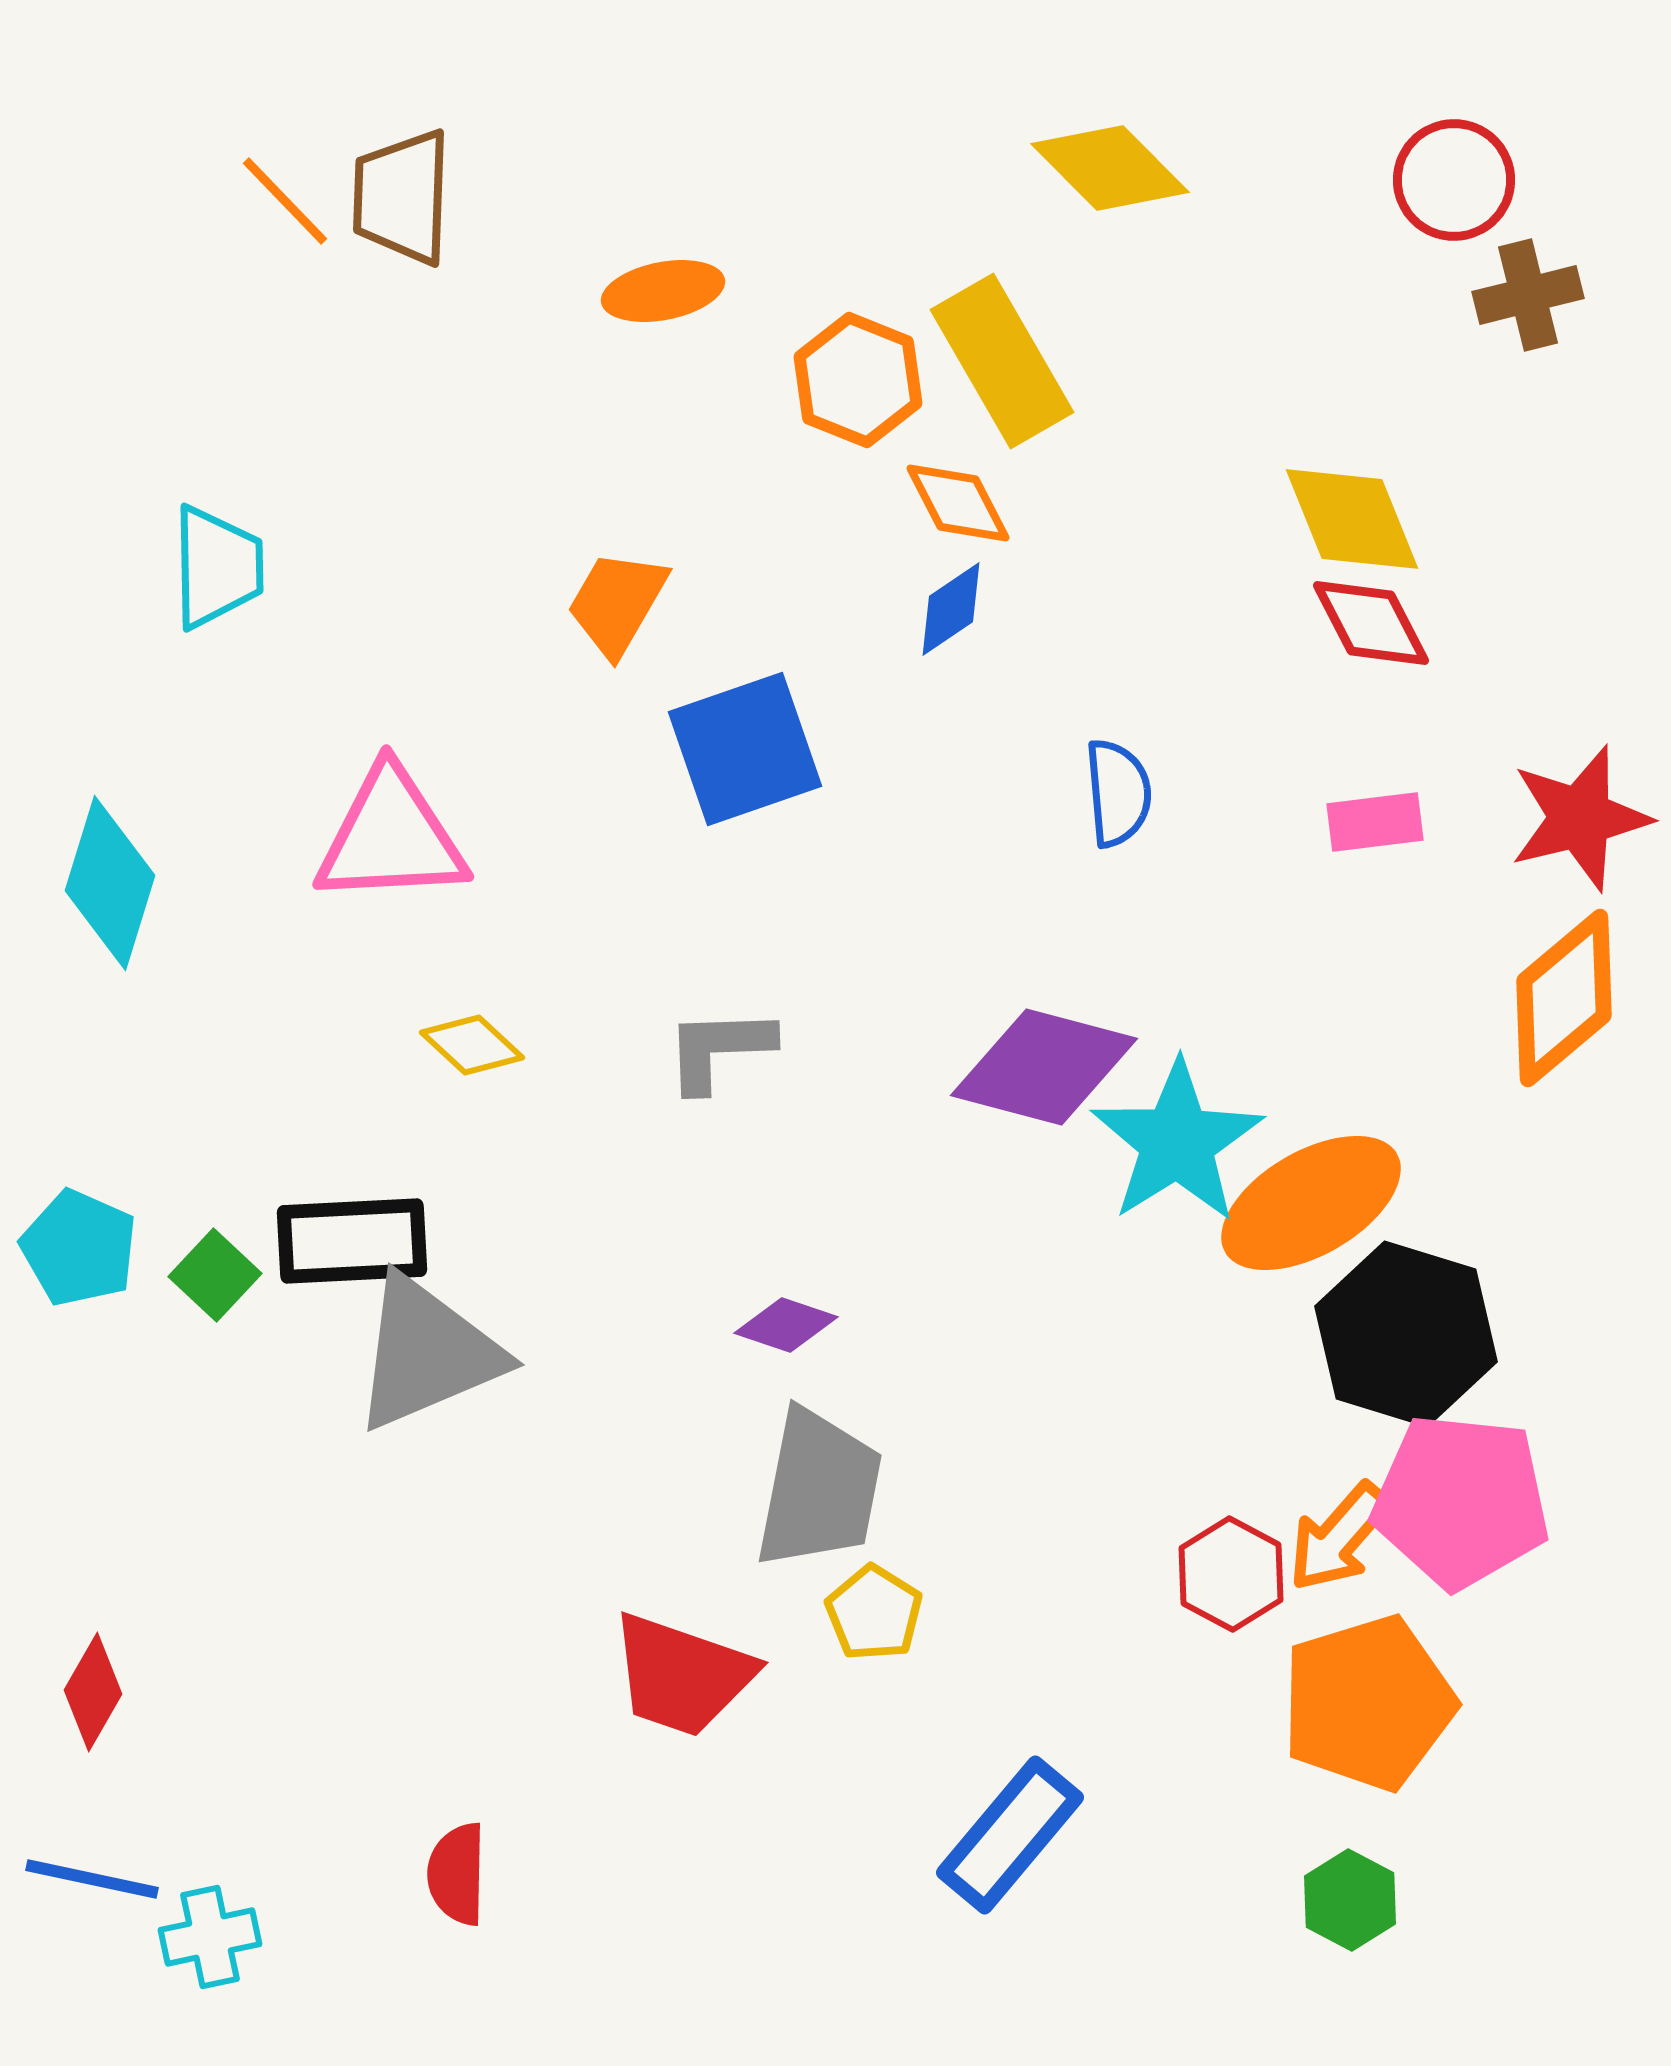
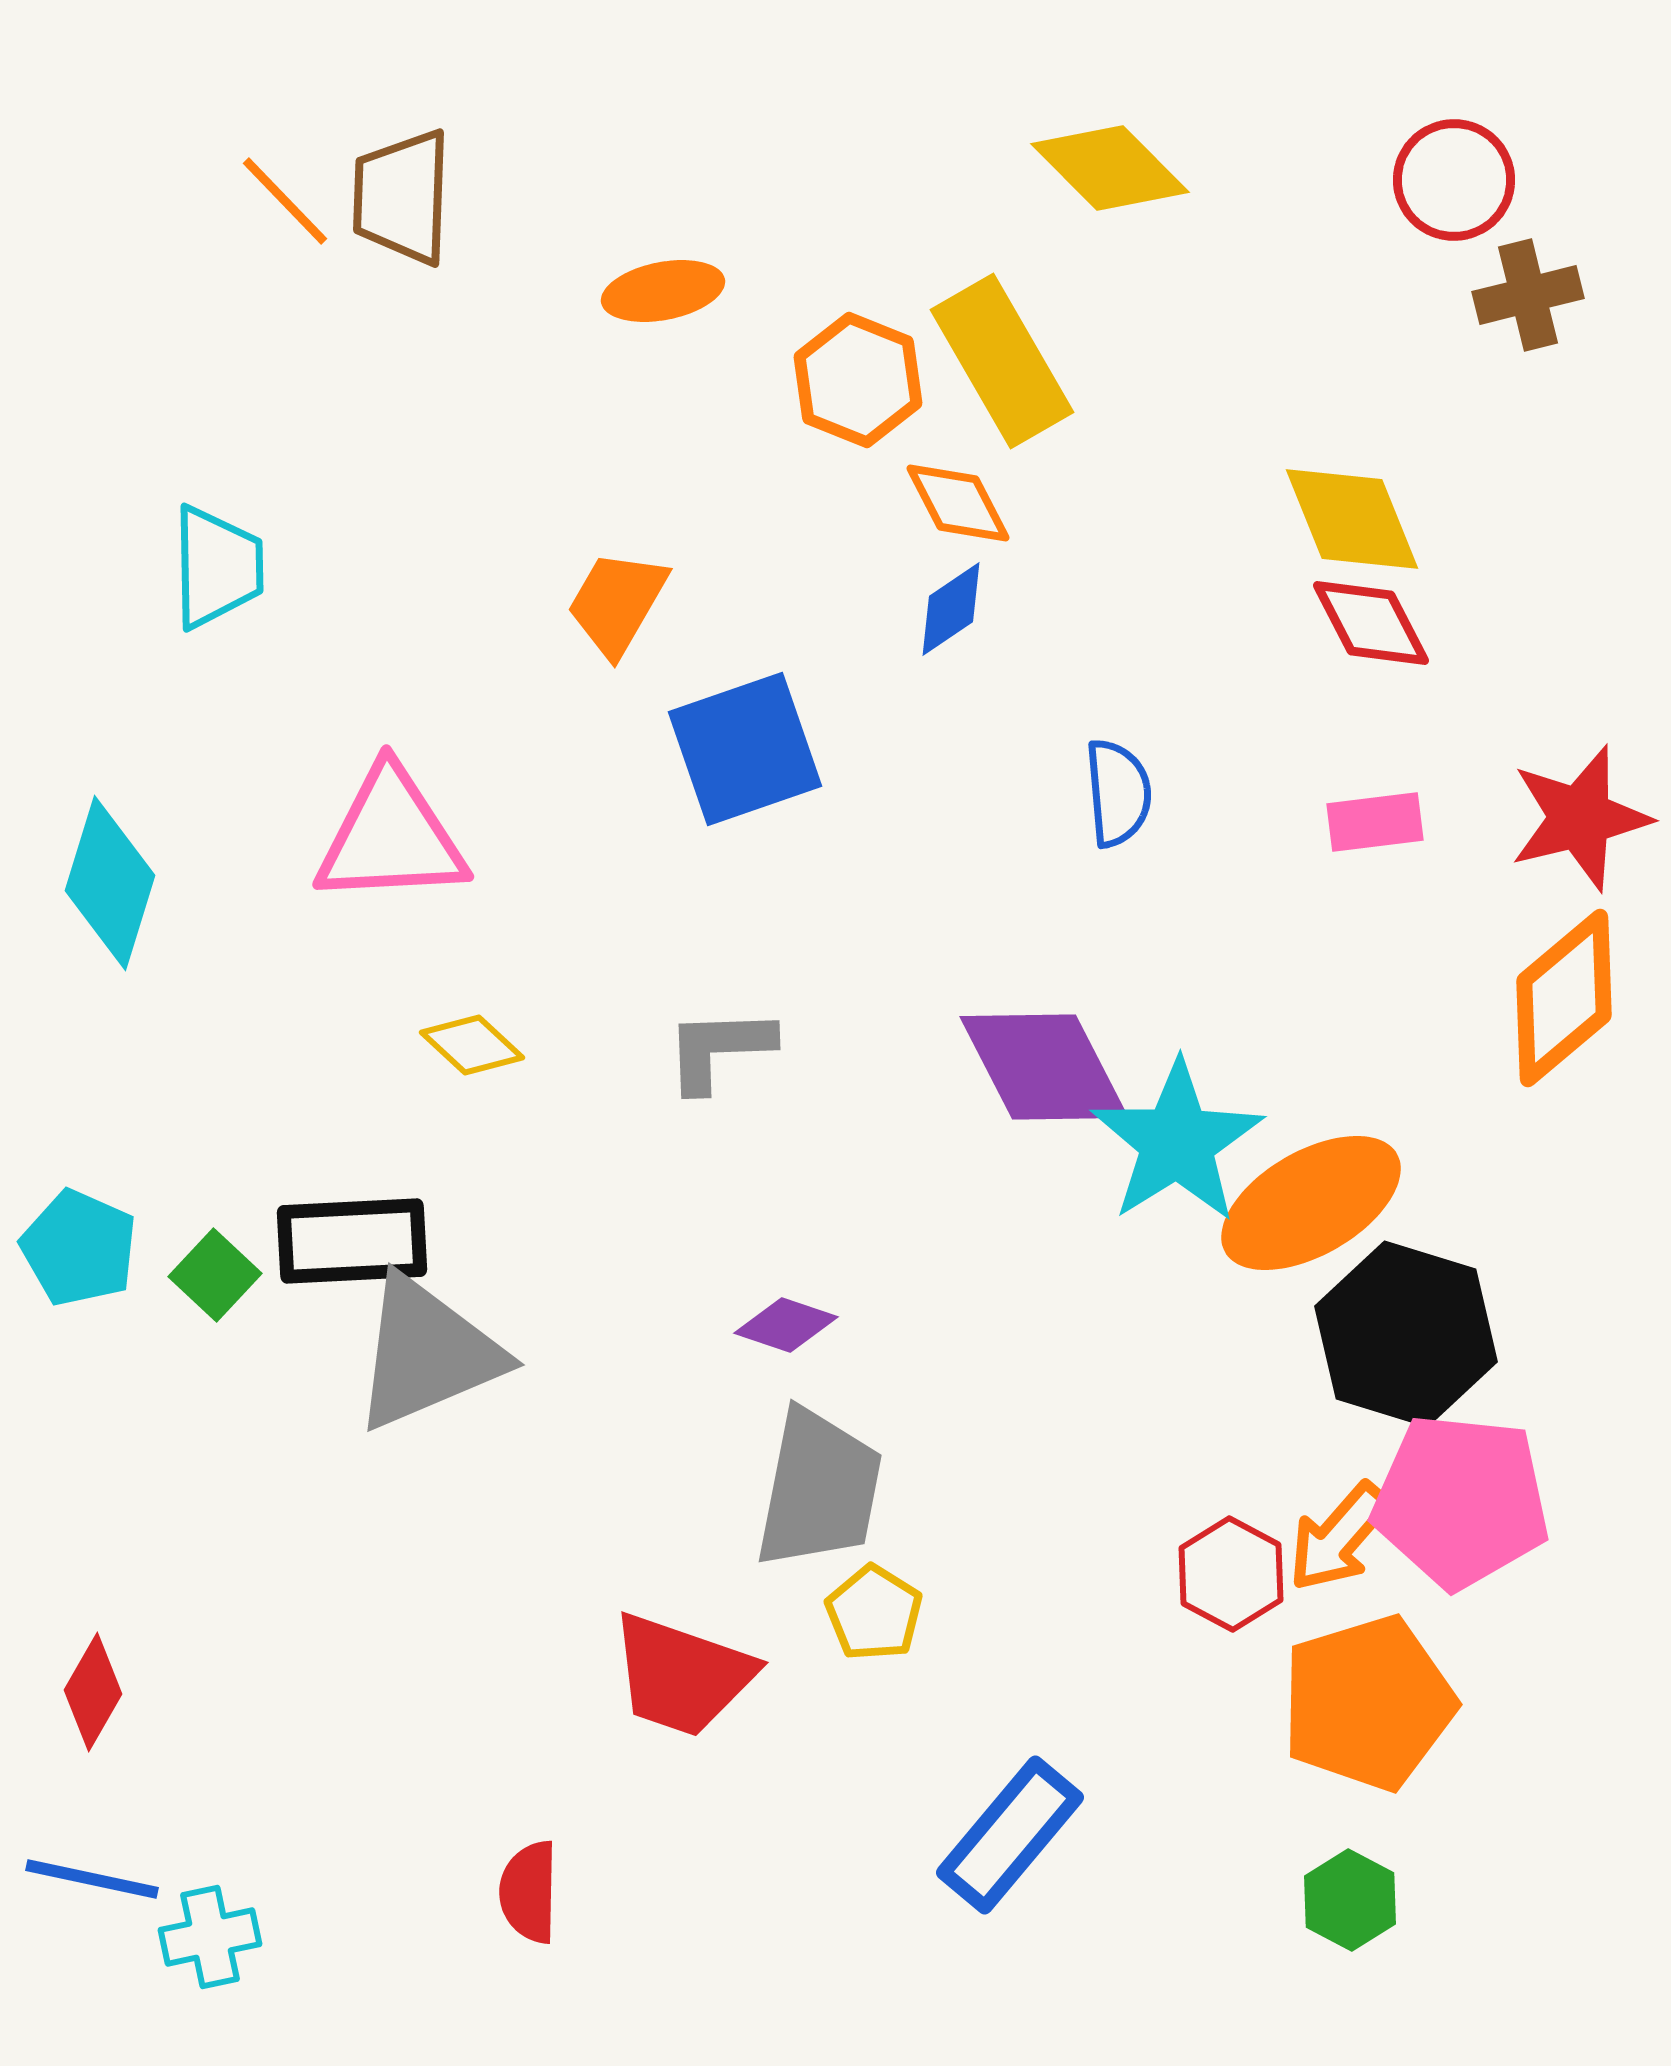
purple diamond at (1044, 1067): rotated 48 degrees clockwise
red semicircle at (457, 1874): moved 72 px right, 18 px down
